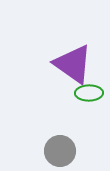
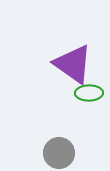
gray circle: moved 1 px left, 2 px down
